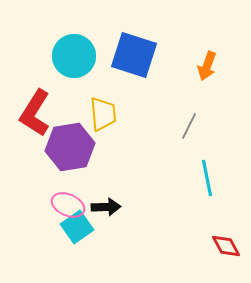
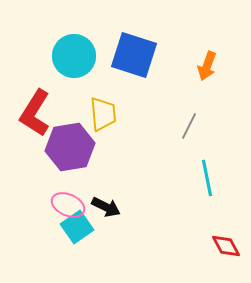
black arrow: rotated 28 degrees clockwise
